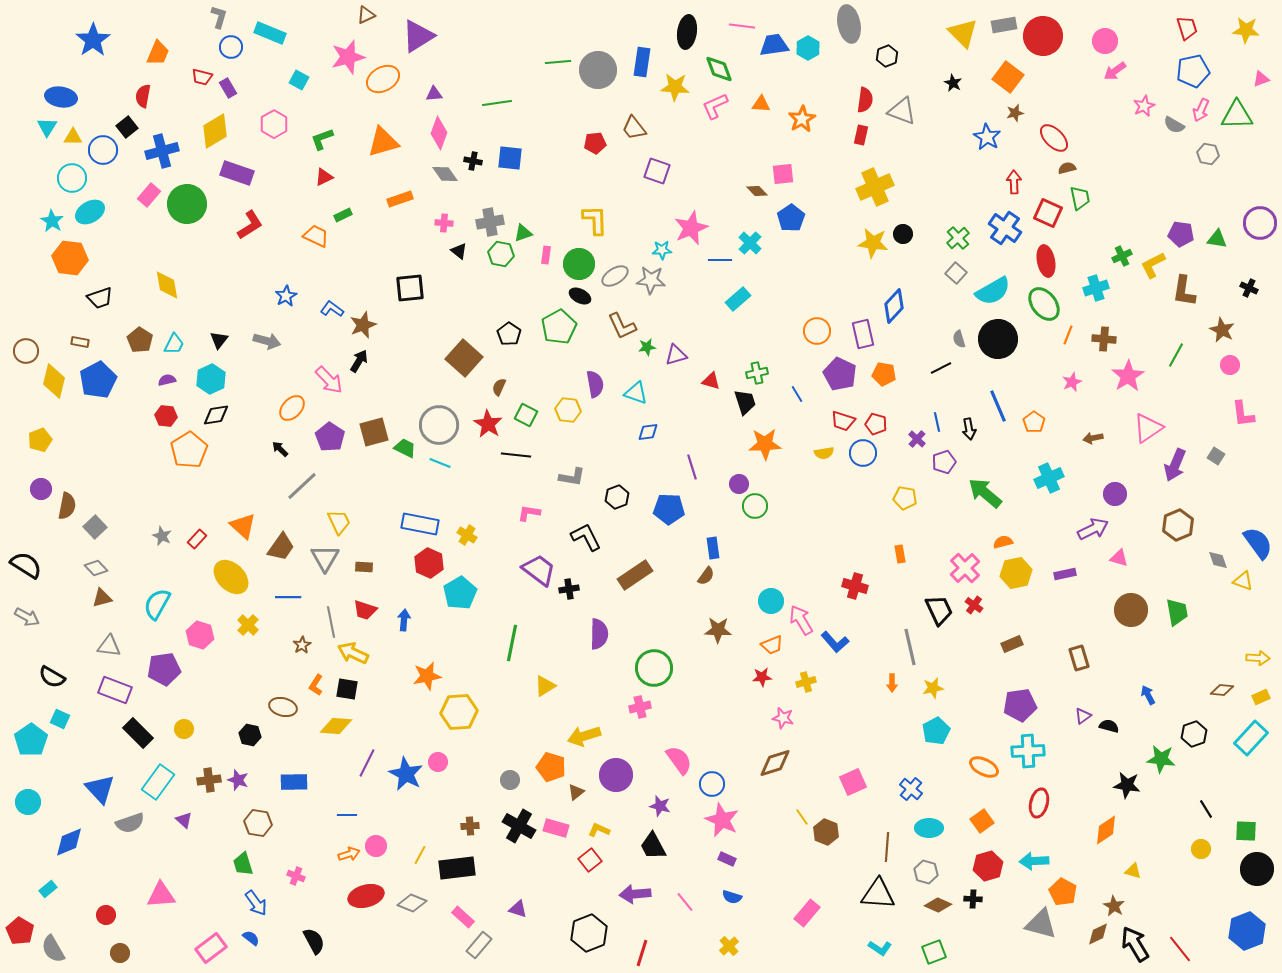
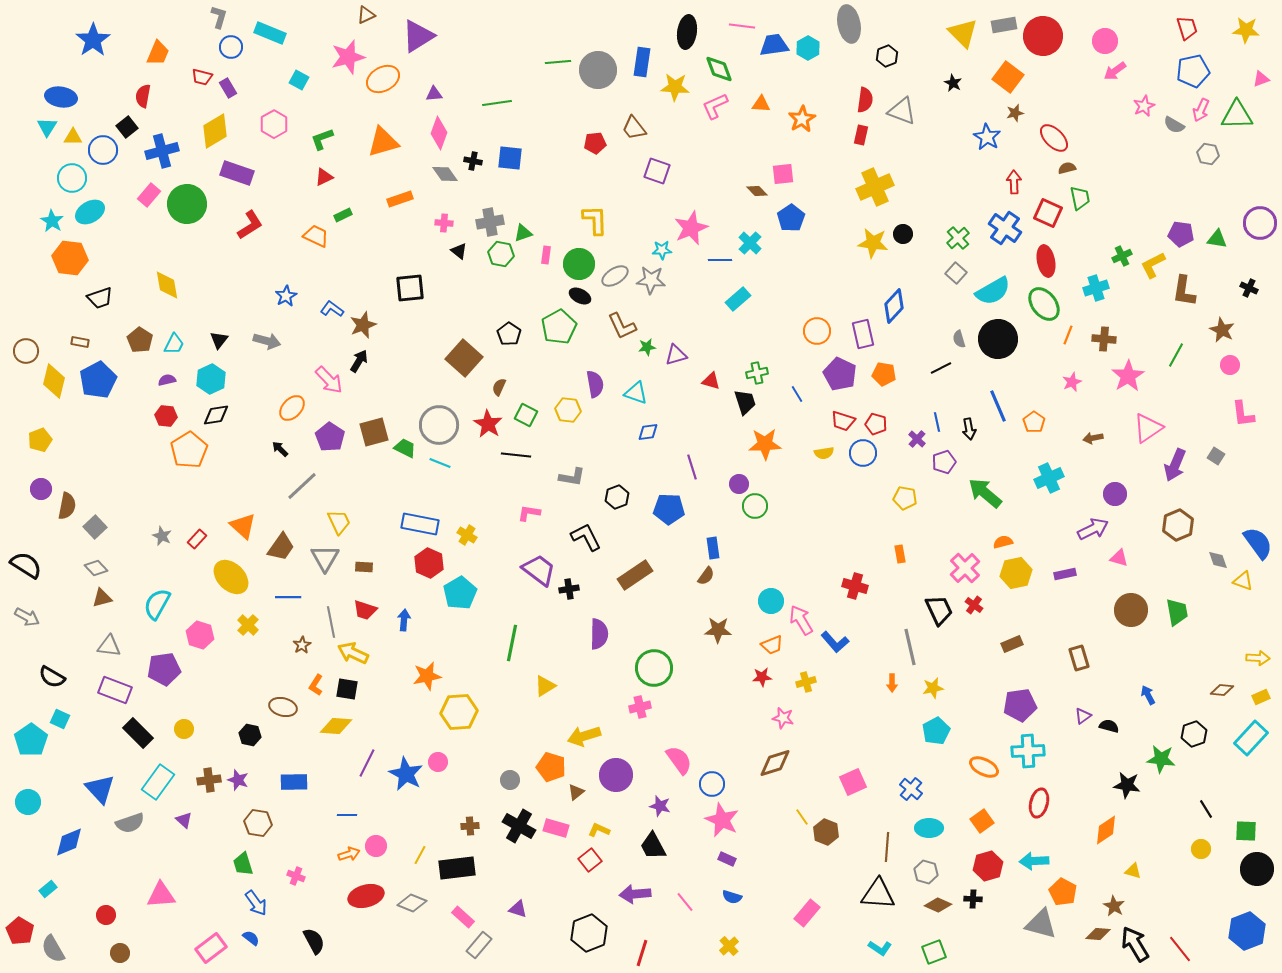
brown diamond at (1098, 934): rotated 30 degrees clockwise
